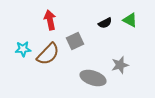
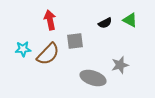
gray square: rotated 18 degrees clockwise
